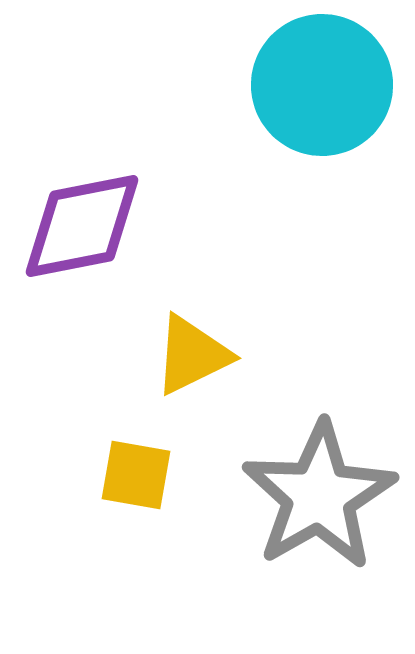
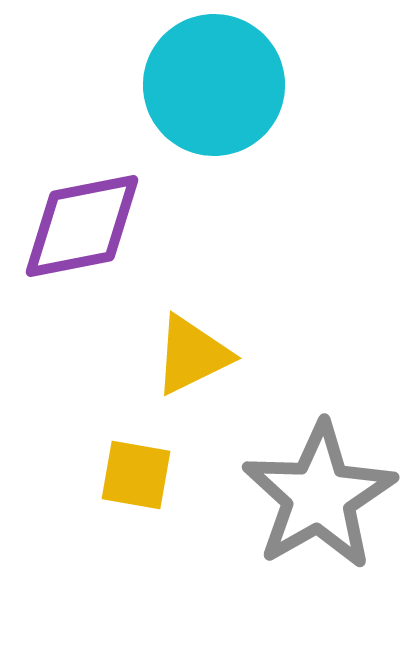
cyan circle: moved 108 px left
